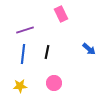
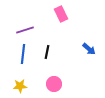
pink circle: moved 1 px down
